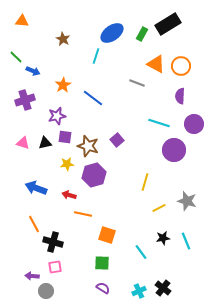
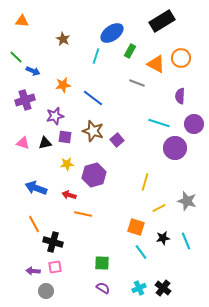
black rectangle at (168, 24): moved 6 px left, 3 px up
green rectangle at (142, 34): moved 12 px left, 17 px down
orange circle at (181, 66): moved 8 px up
orange star at (63, 85): rotated 21 degrees clockwise
purple star at (57, 116): moved 2 px left
brown star at (88, 146): moved 5 px right, 15 px up
purple circle at (174, 150): moved 1 px right, 2 px up
orange square at (107, 235): moved 29 px right, 8 px up
purple arrow at (32, 276): moved 1 px right, 5 px up
cyan cross at (139, 291): moved 3 px up
